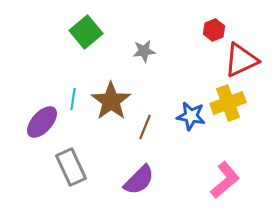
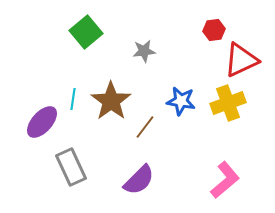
red hexagon: rotated 15 degrees clockwise
blue star: moved 10 px left, 15 px up
brown line: rotated 15 degrees clockwise
